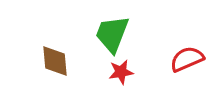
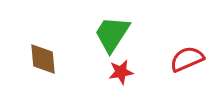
green trapezoid: rotated 12 degrees clockwise
brown diamond: moved 12 px left, 2 px up
